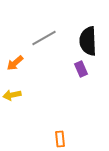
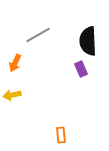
gray line: moved 6 px left, 3 px up
orange arrow: rotated 24 degrees counterclockwise
orange rectangle: moved 1 px right, 4 px up
